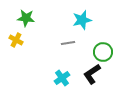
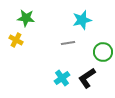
black L-shape: moved 5 px left, 4 px down
